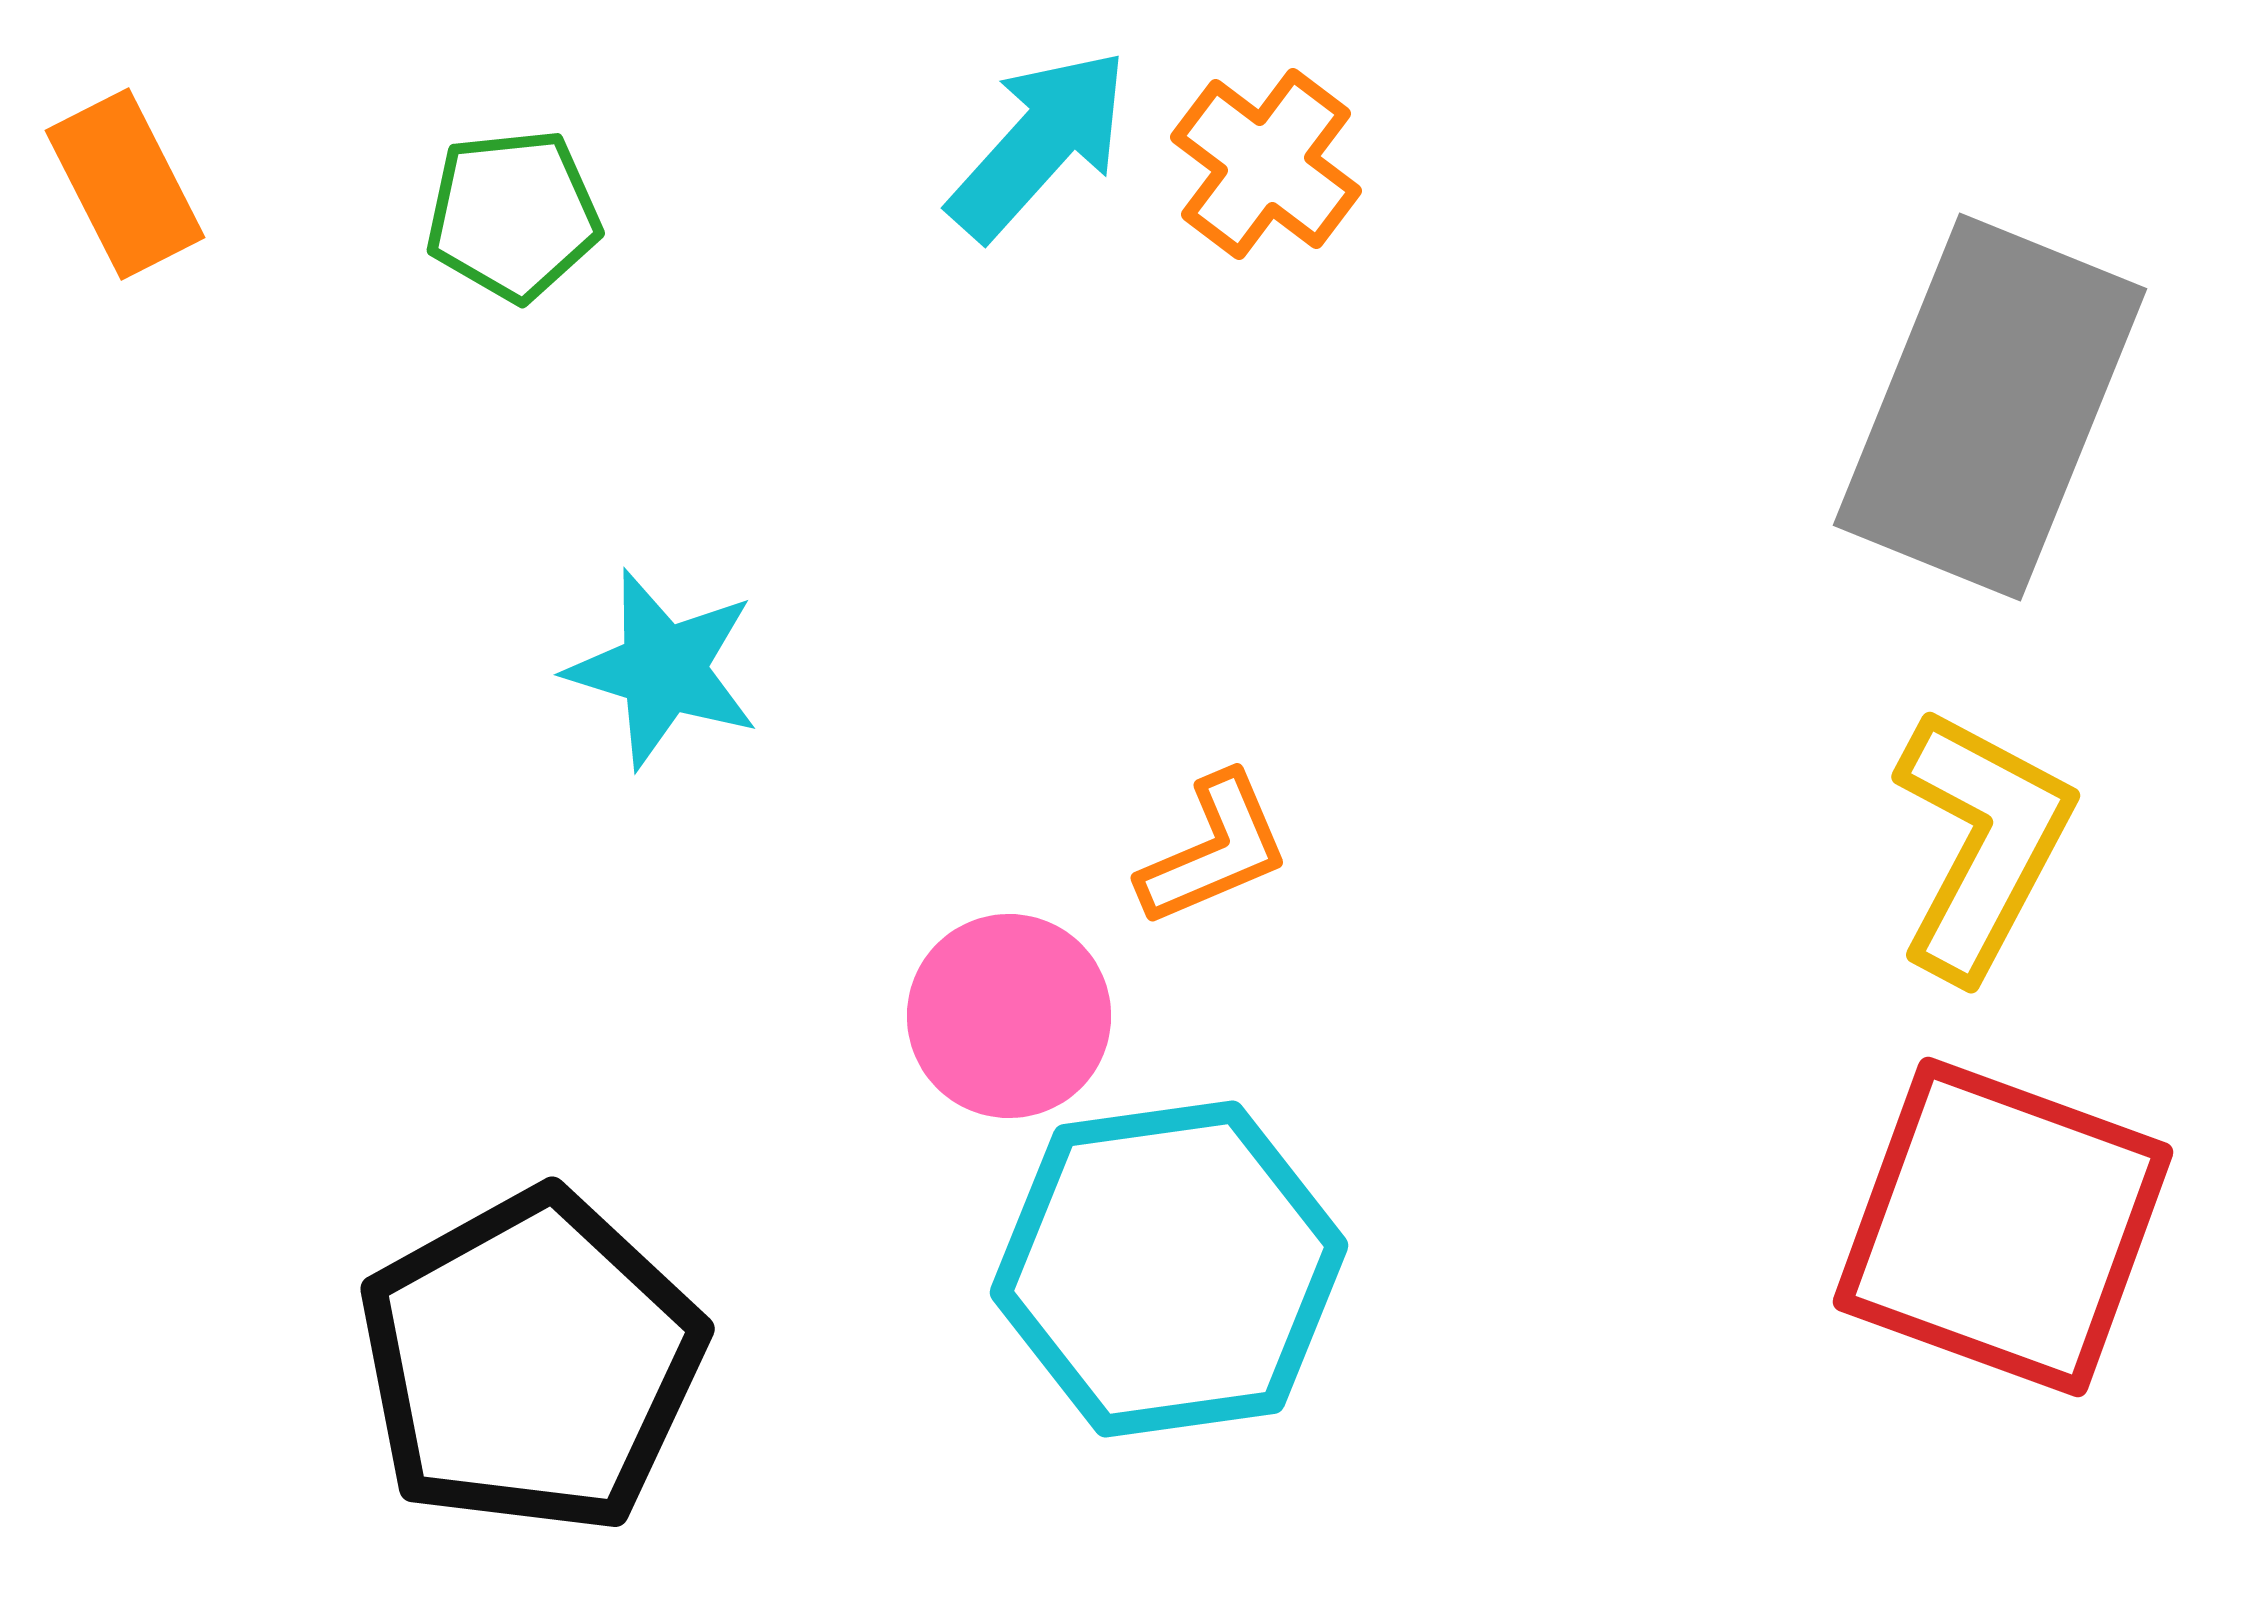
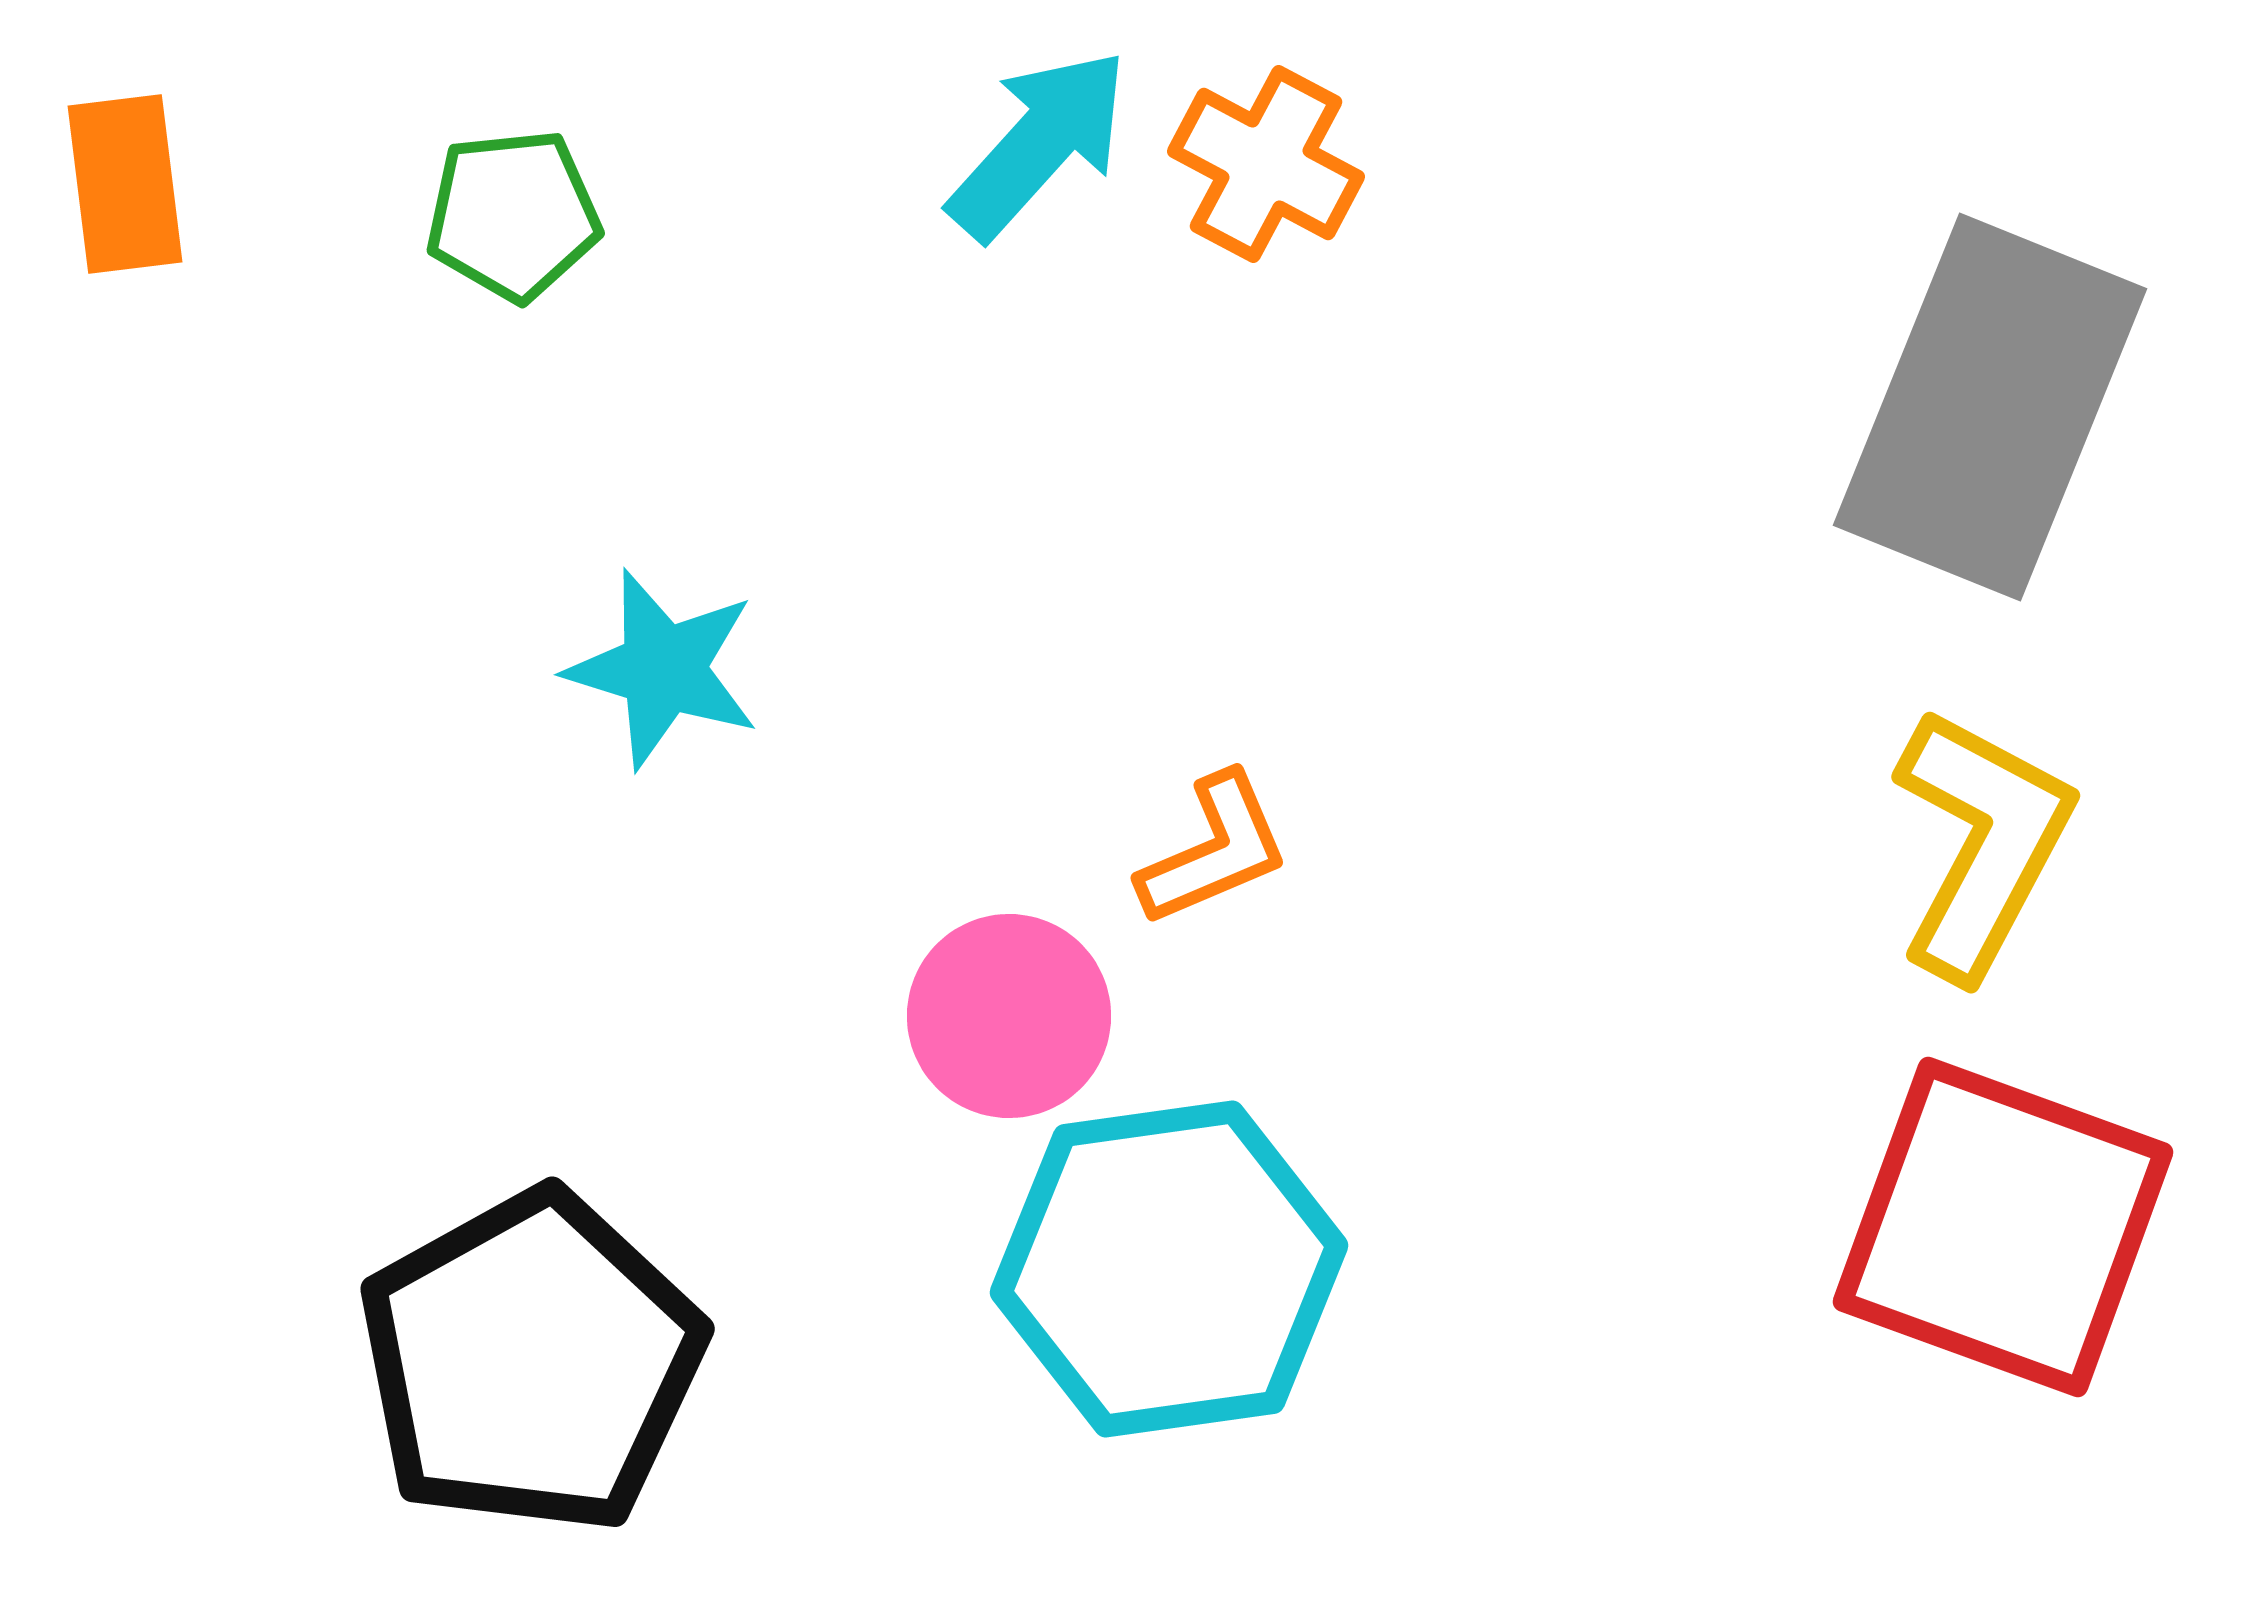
orange cross: rotated 9 degrees counterclockwise
orange rectangle: rotated 20 degrees clockwise
